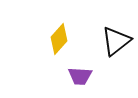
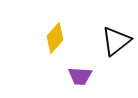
yellow diamond: moved 4 px left, 1 px up
